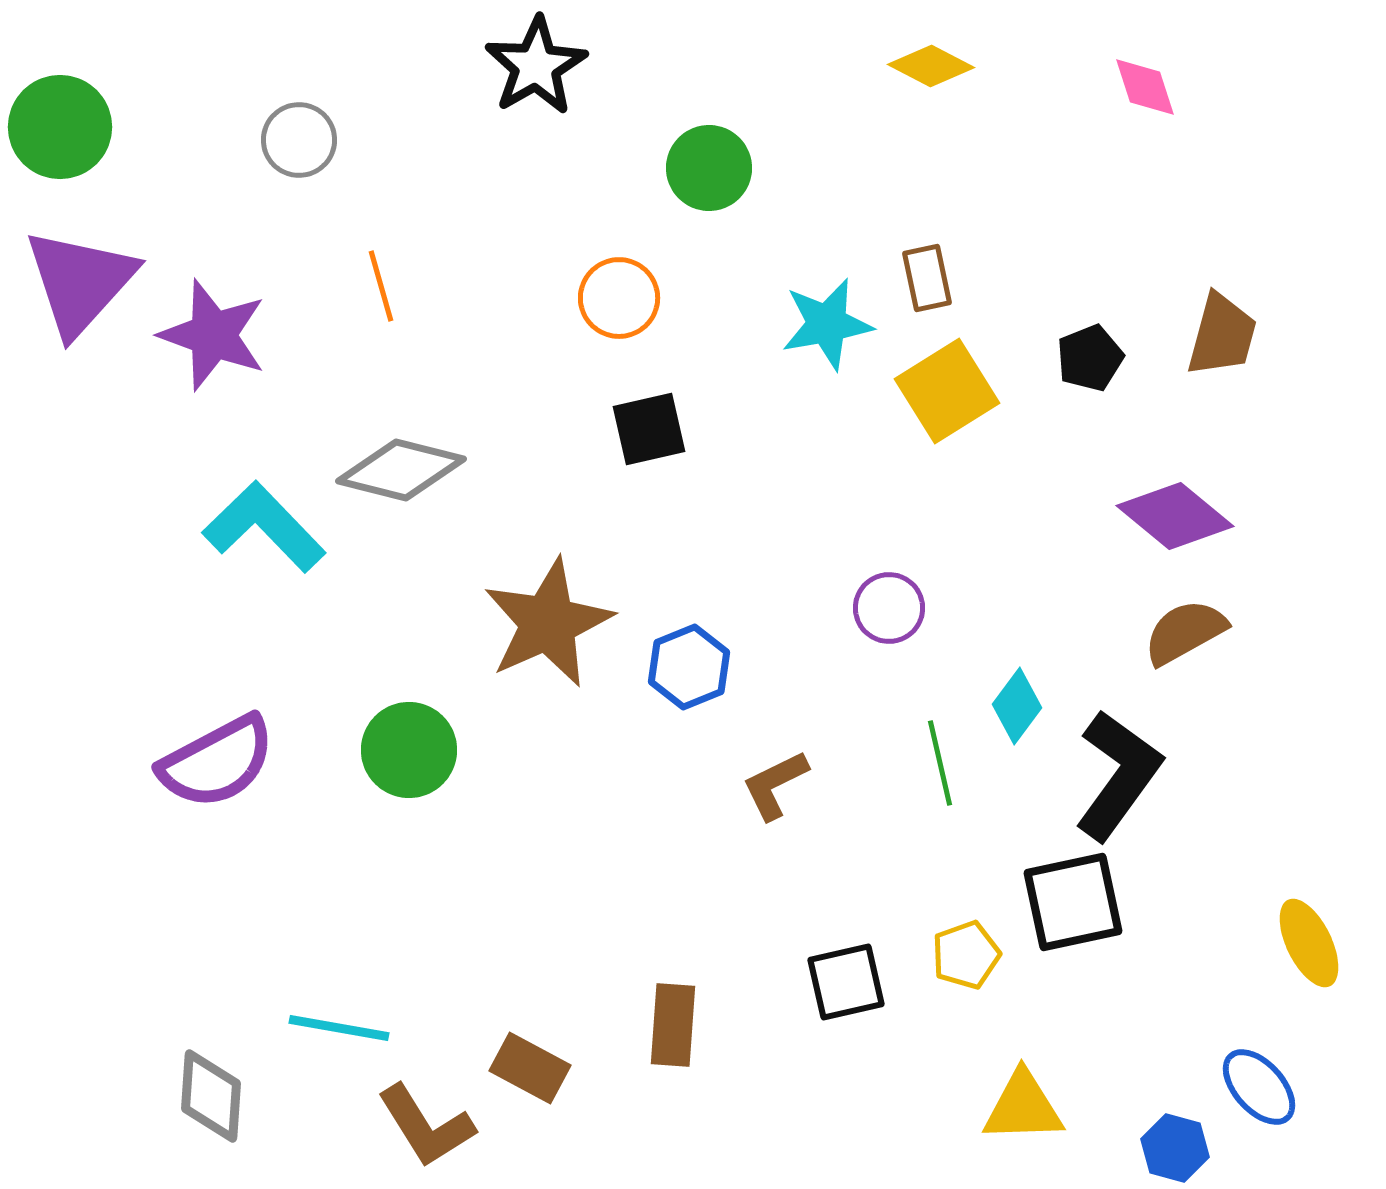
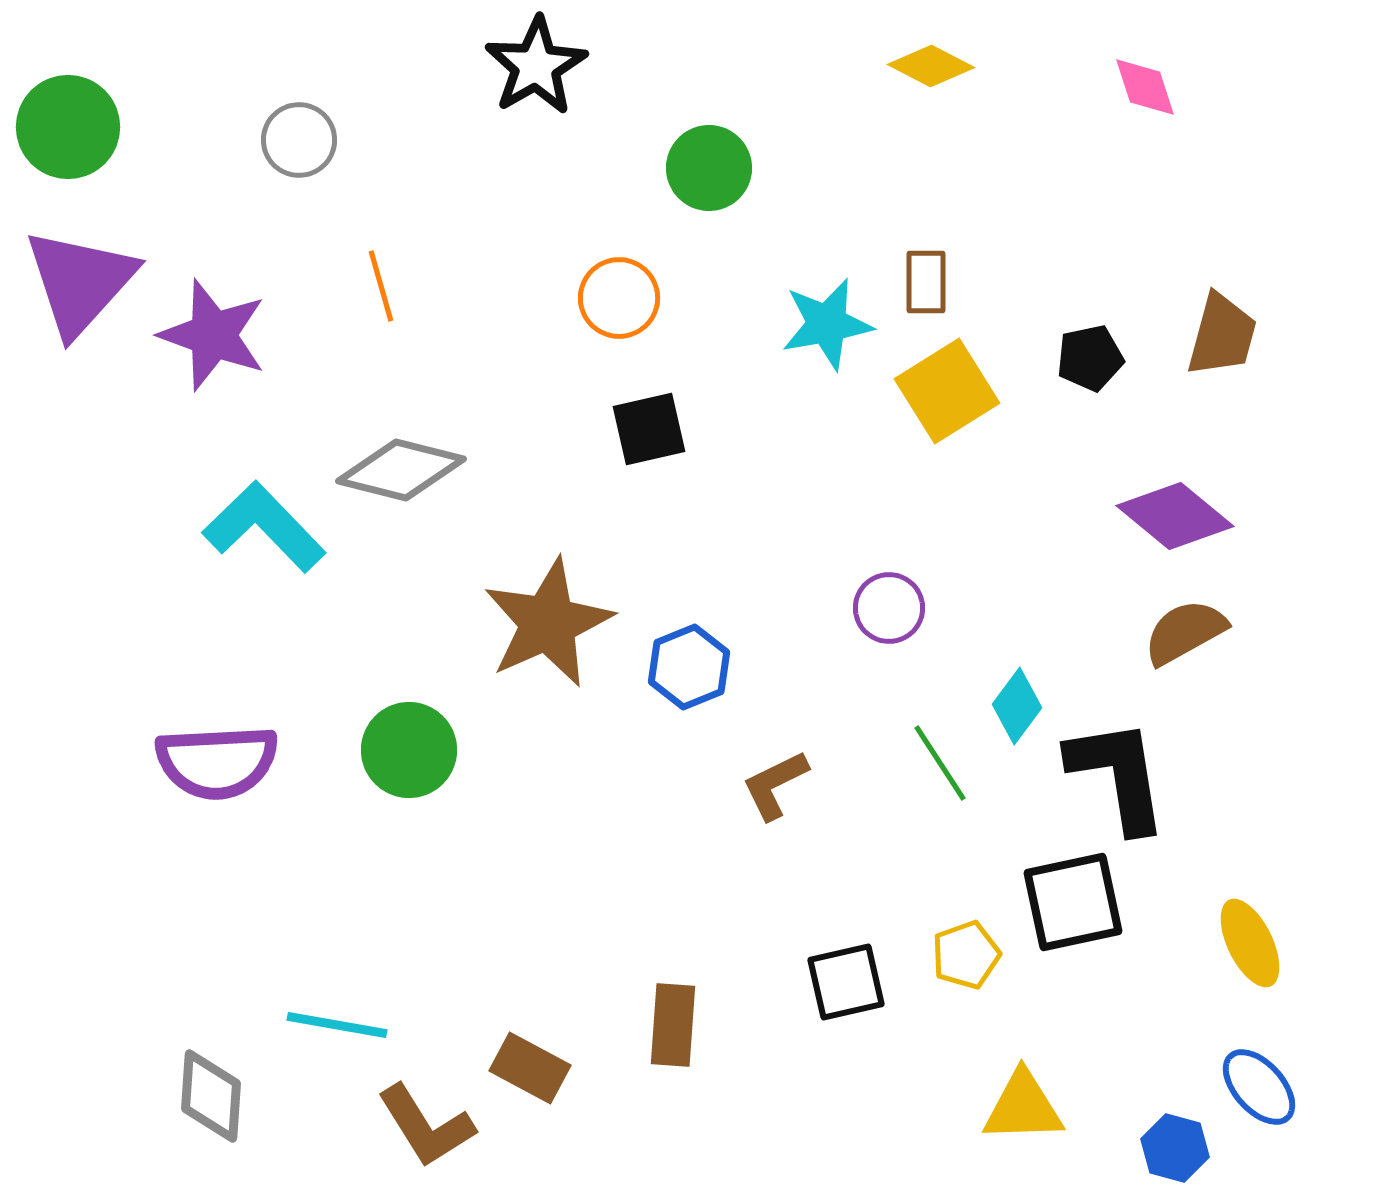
green circle at (60, 127): moved 8 px right
brown rectangle at (927, 278): moved 1 px left, 4 px down; rotated 12 degrees clockwise
black pentagon at (1090, 358): rotated 10 degrees clockwise
purple semicircle at (217, 762): rotated 25 degrees clockwise
green line at (940, 763): rotated 20 degrees counterclockwise
black L-shape at (1118, 775): rotated 45 degrees counterclockwise
yellow ellipse at (1309, 943): moved 59 px left
cyan line at (339, 1028): moved 2 px left, 3 px up
